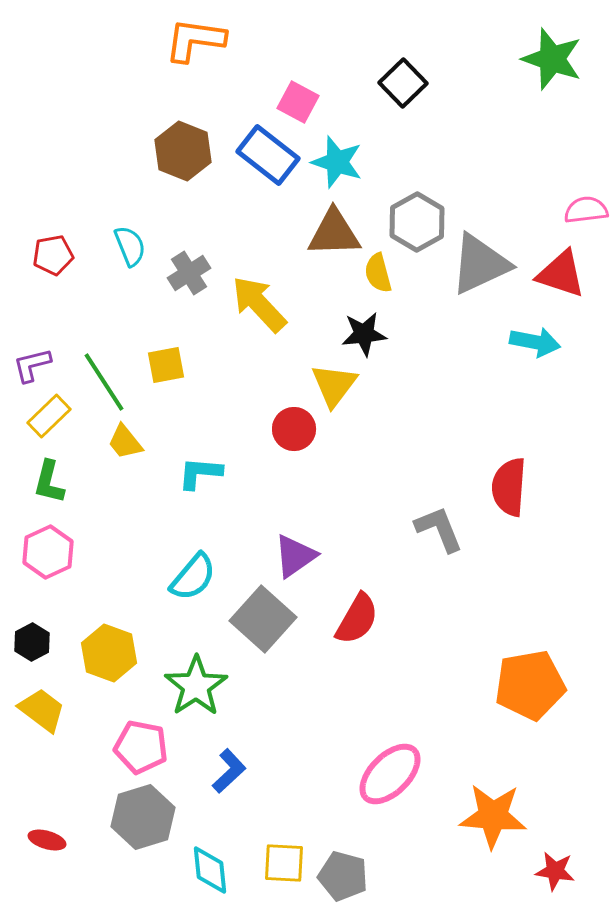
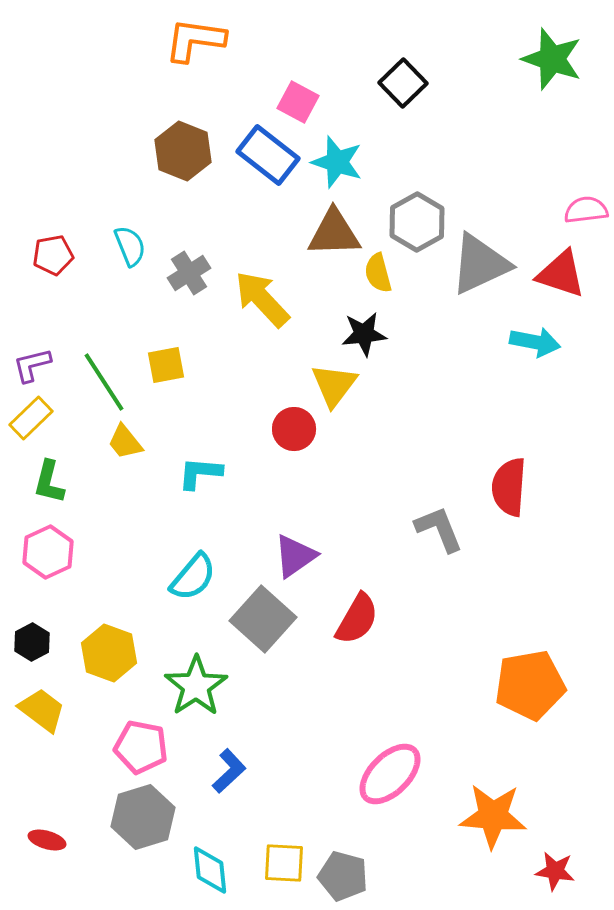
yellow arrow at (259, 304): moved 3 px right, 5 px up
yellow rectangle at (49, 416): moved 18 px left, 2 px down
